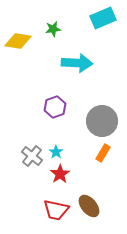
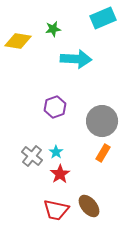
cyan arrow: moved 1 px left, 4 px up
